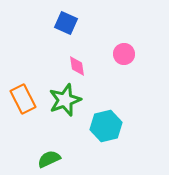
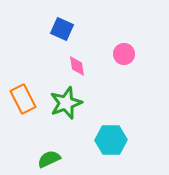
blue square: moved 4 px left, 6 px down
green star: moved 1 px right, 3 px down
cyan hexagon: moved 5 px right, 14 px down; rotated 12 degrees clockwise
